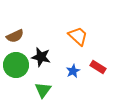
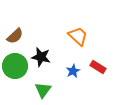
brown semicircle: rotated 18 degrees counterclockwise
green circle: moved 1 px left, 1 px down
